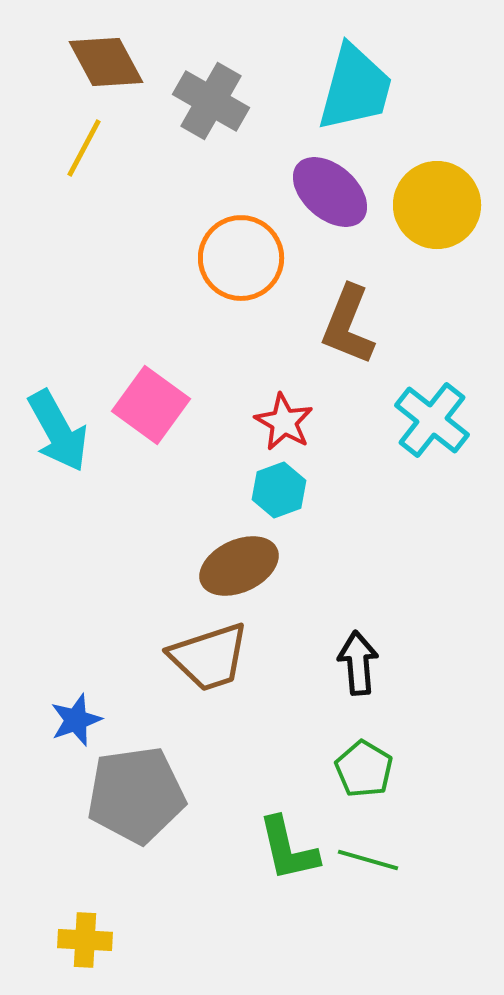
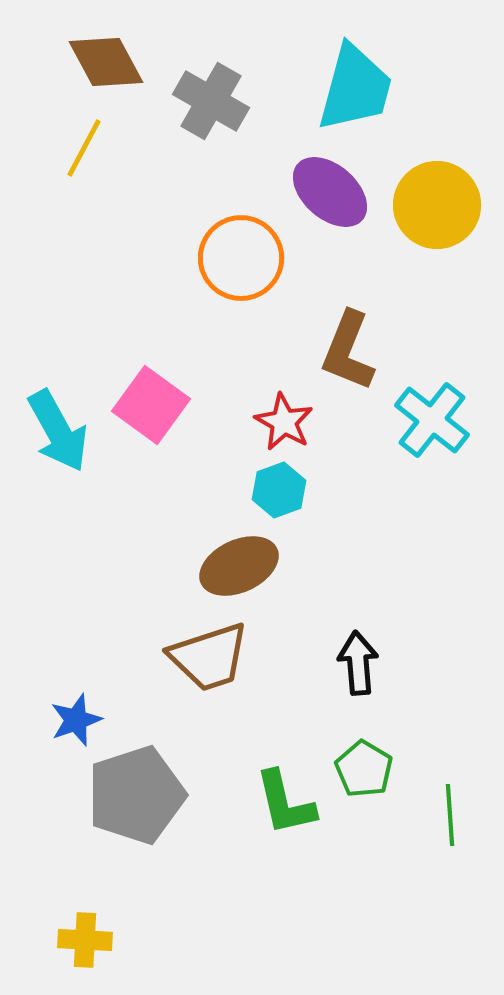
brown L-shape: moved 26 px down
gray pentagon: rotated 10 degrees counterclockwise
green L-shape: moved 3 px left, 46 px up
green line: moved 82 px right, 45 px up; rotated 70 degrees clockwise
